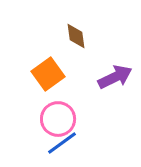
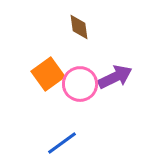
brown diamond: moved 3 px right, 9 px up
pink circle: moved 22 px right, 35 px up
